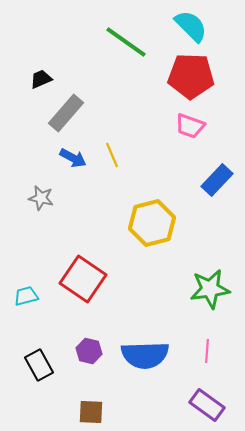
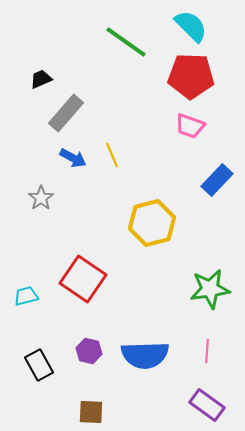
gray star: rotated 25 degrees clockwise
